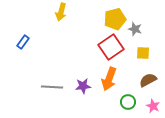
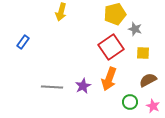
yellow pentagon: moved 5 px up
purple star: rotated 21 degrees counterclockwise
green circle: moved 2 px right
